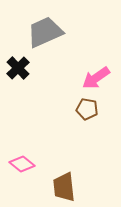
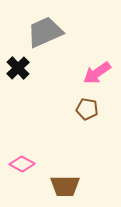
pink arrow: moved 1 px right, 5 px up
pink diamond: rotated 10 degrees counterclockwise
brown trapezoid: moved 1 px right, 1 px up; rotated 84 degrees counterclockwise
